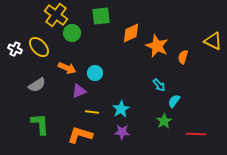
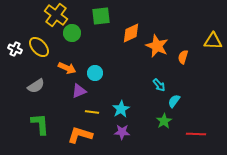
yellow triangle: rotated 24 degrees counterclockwise
gray semicircle: moved 1 px left, 1 px down
